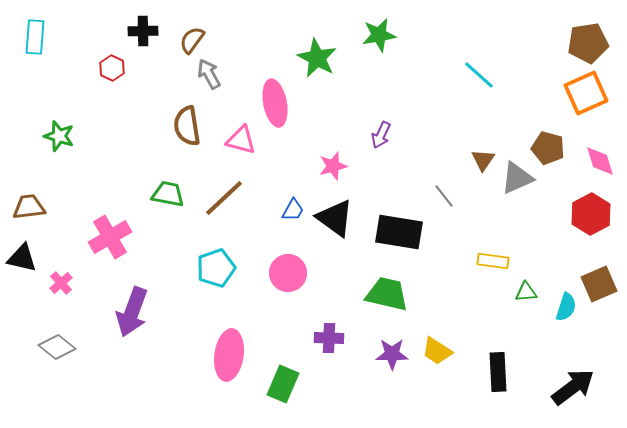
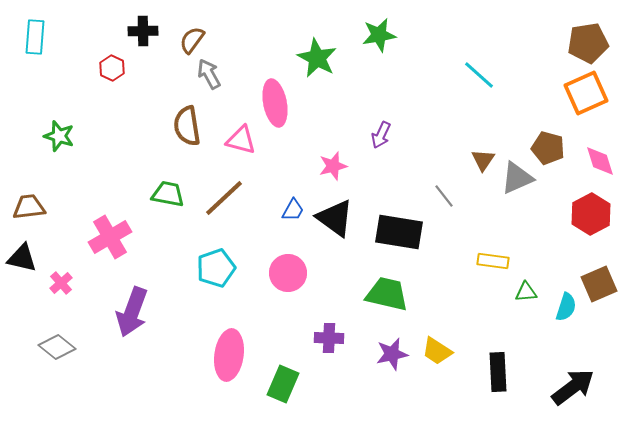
purple star at (392, 354): rotated 12 degrees counterclockwise
